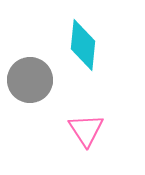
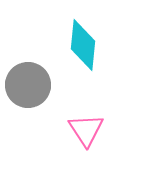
gray circle: moved 2 px left, 5 px down
